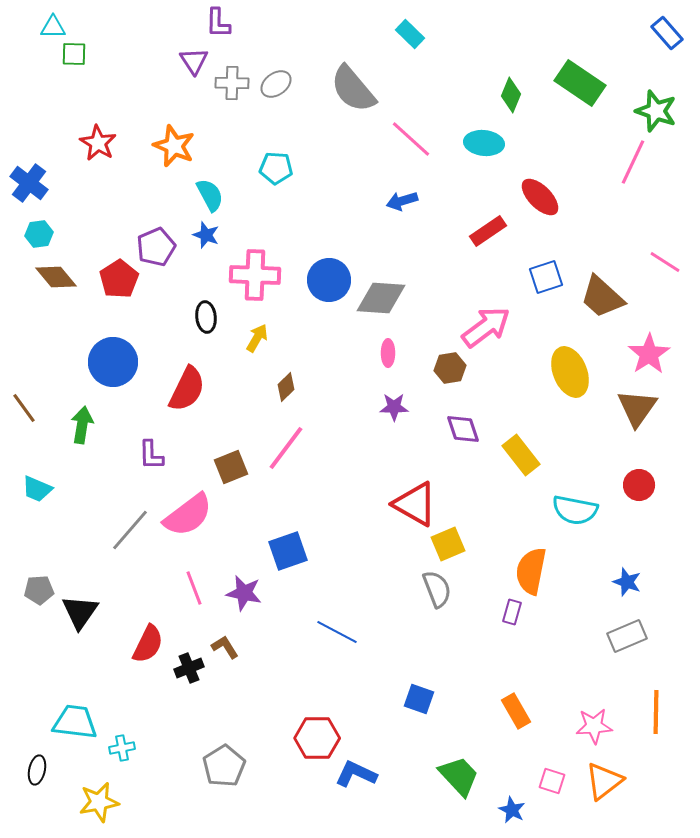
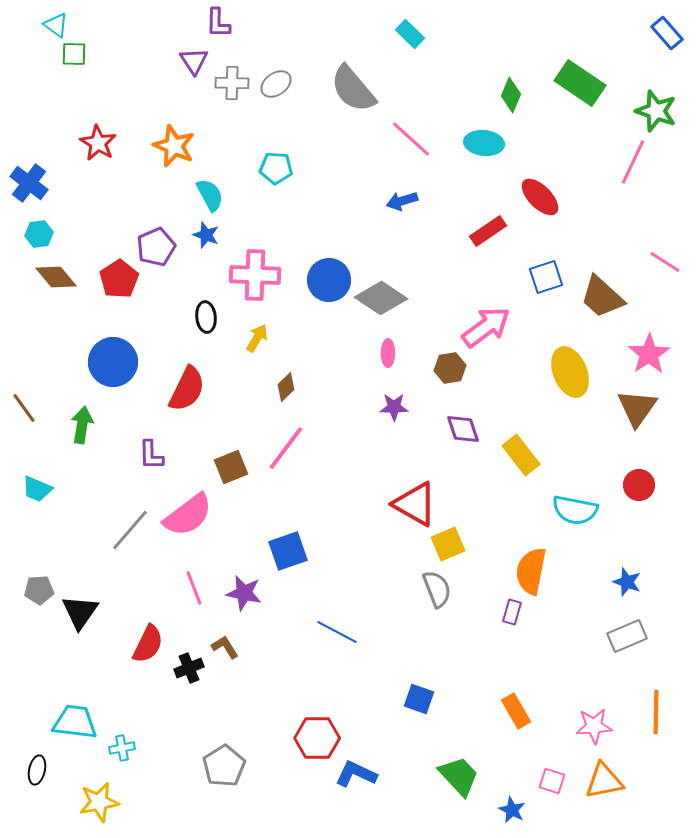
cyan triangle at (53, 27): moved 3 px right, 2 px up; rotated 36 degrees clockwise
gray diamond at (381, 298): rotated 30 degrees clockwise
orange triangle at (604, 781): rotated 27 degrees clockwise
